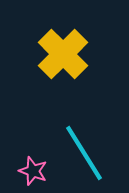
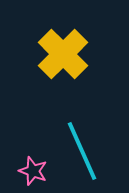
cyan line: moved 2 px left, 2 px up; rotated 8 degrees clockwise
